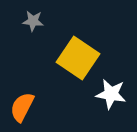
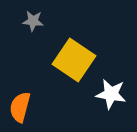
yellow square: moved 4 px left, 2 px down
orange semicircle: moved 2 px left; rotated 12 degrees counterclockwise
